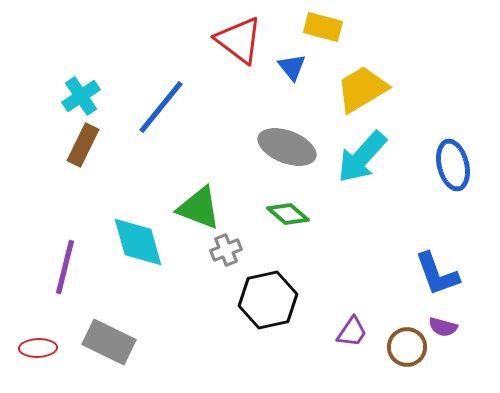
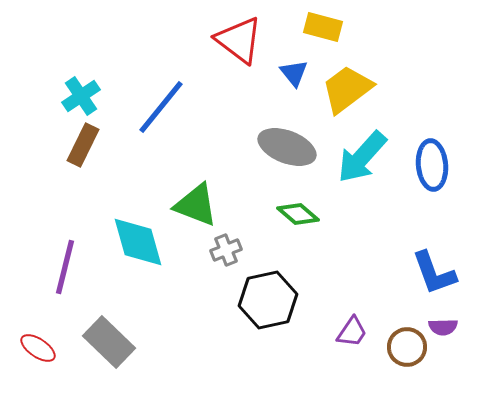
blue triangle: moved 2 px right, 6 px down
yellow trapezoid: moved 15 px left; rotated 6 degrees counterclockwise
blue ellipse: moved 21 px left; rotated 9 degrees clockwise
green triangle: moved 3 px left, 3 px up
green diamond: moved 10 px right
blue L-shape: moved 3 px left, 1 px up
purple semicircle: rotated 16 degrees counterclockwise
gray rectangle: rotated 18 degrees clockwise
red ellipse: rotated 36 degrees clockwise
